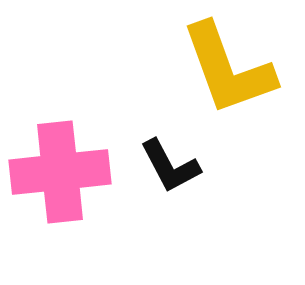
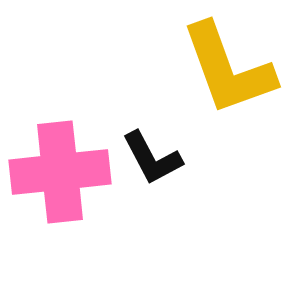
black L-shape: moved 18 px left, 8 px up
